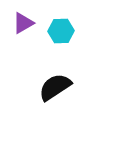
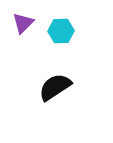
purple triangle: rotated 15 degrees counterclockwise
